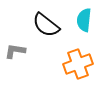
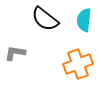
black semicircle: moved 1 px left, 6 px up
gray L-shape: moved 2 px down
